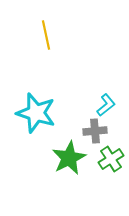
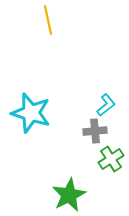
yellow line: moved 2 px right, 15 px up
cyan star: moved 5 px left
green star: moved 37 px down
